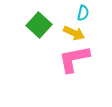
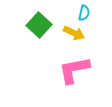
cyan semicircle: moved 1 px right
pink L-shape: moved 11 px down
